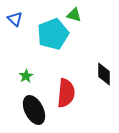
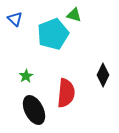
black diamond: moved 1 px left, 1 px down; rotated 25 degrees clockwise
